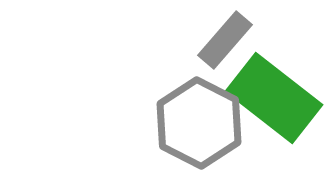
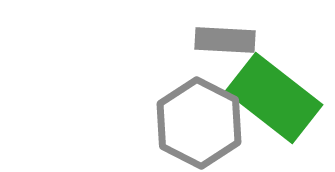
gray rectangle: rotated 52 degrees clockwise
